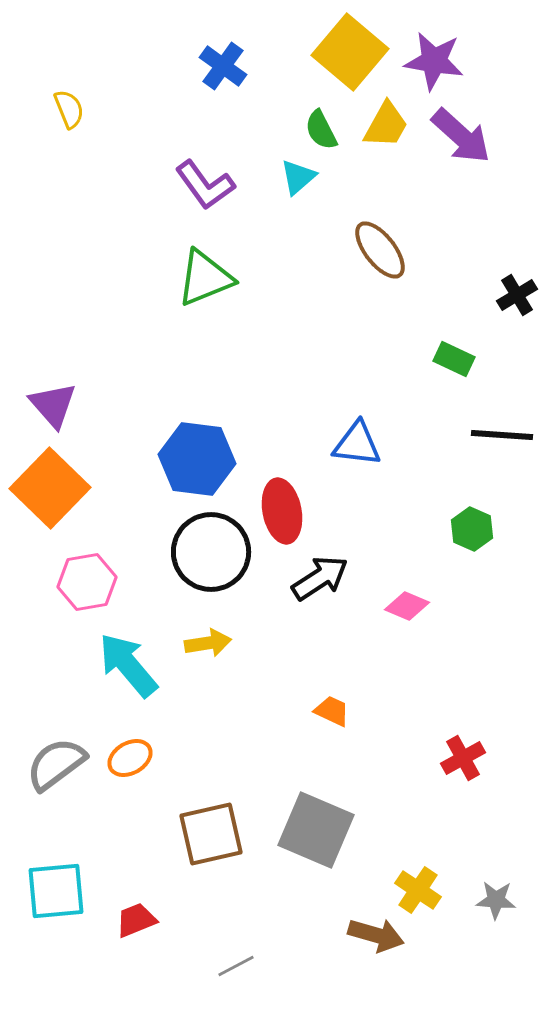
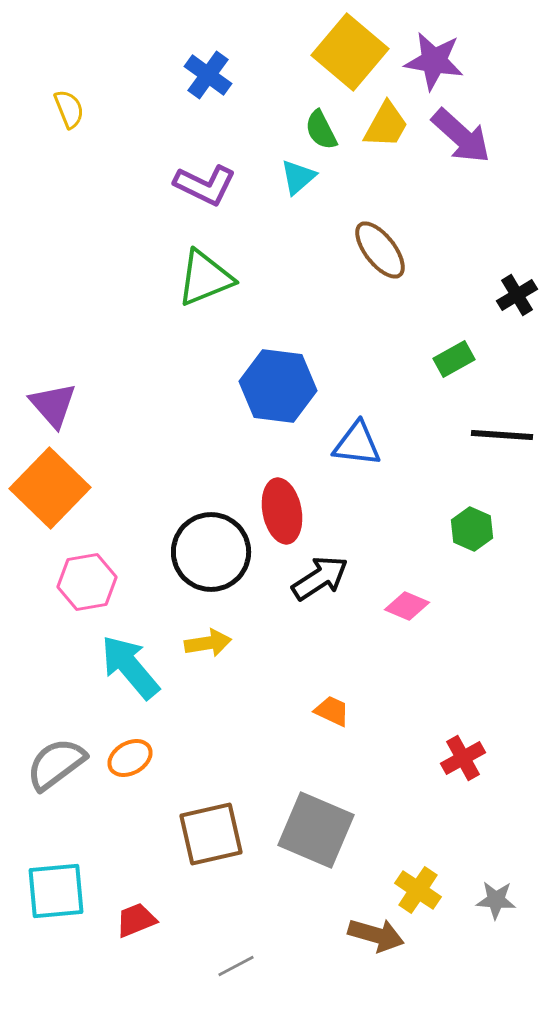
blue cross: moved 15 px left, 9 px down
purple L-shape: rotated 28 degrees counterclockwise
green rectangle: rotated 54 degrees counterclockwise
blue hexagon: moved 81 px right, 73 px up
cyan arrow: moved 2 px right, 2 px down
